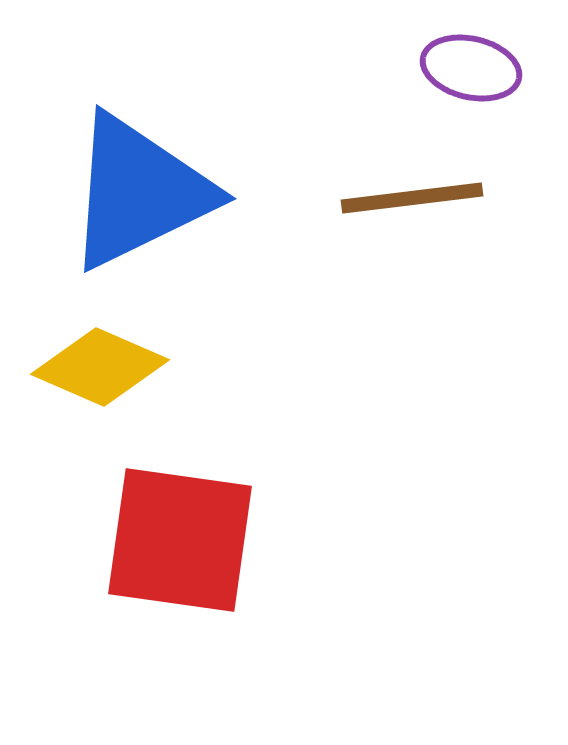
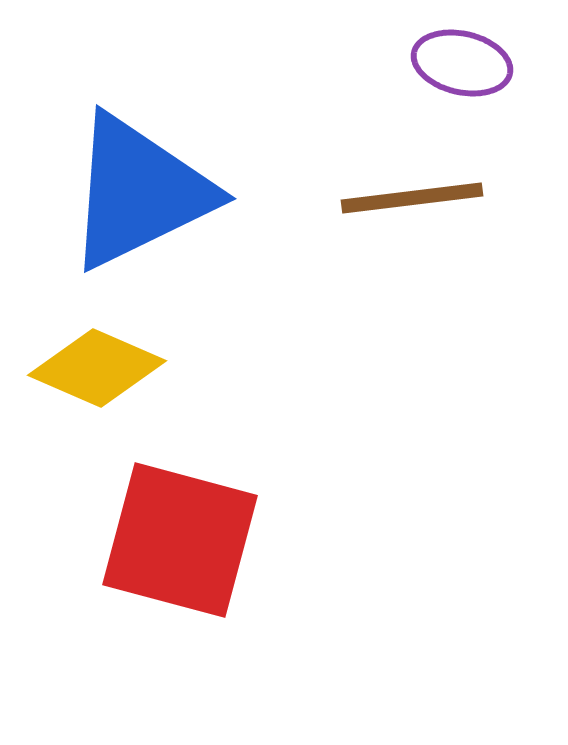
purple ellipse: moved 9 px left, 5 px up
yellow diamond: moved 3 px left, 1 px down
red square: rotated 7 degrees clockwise
